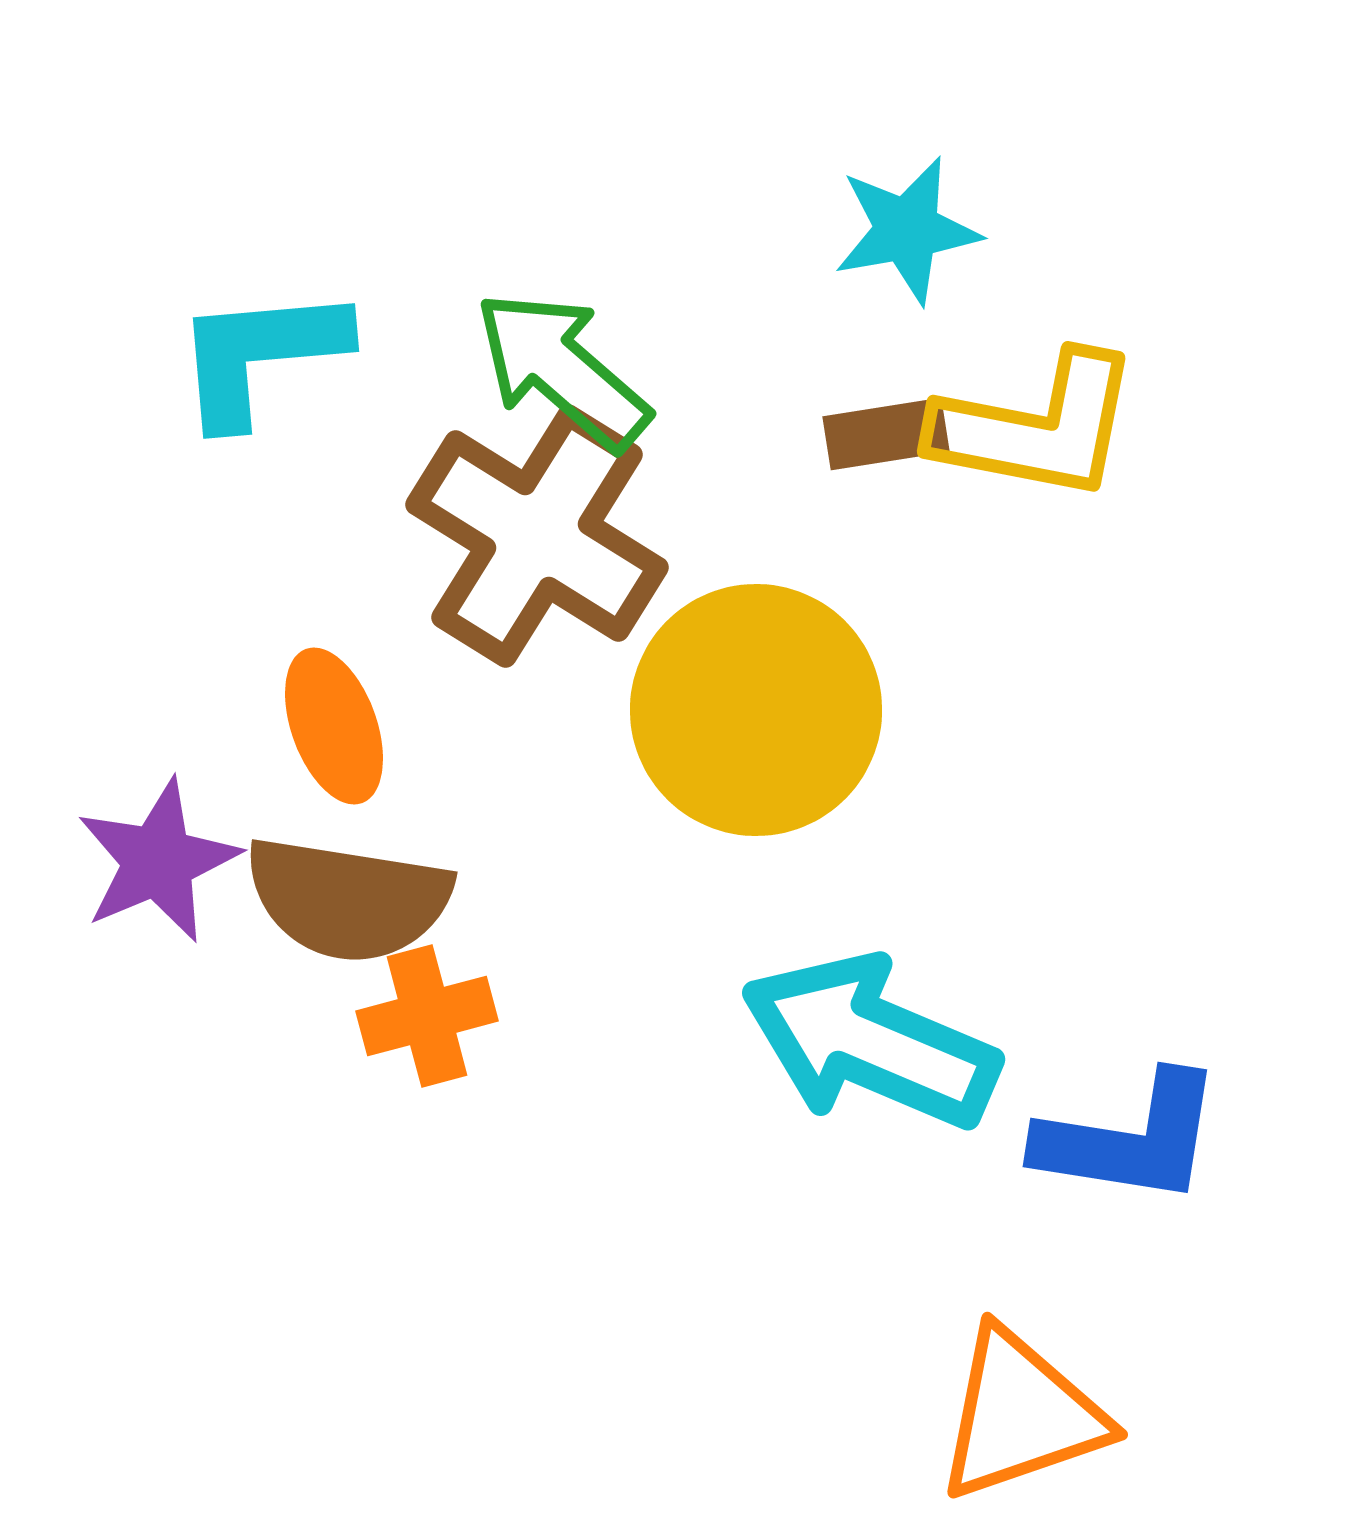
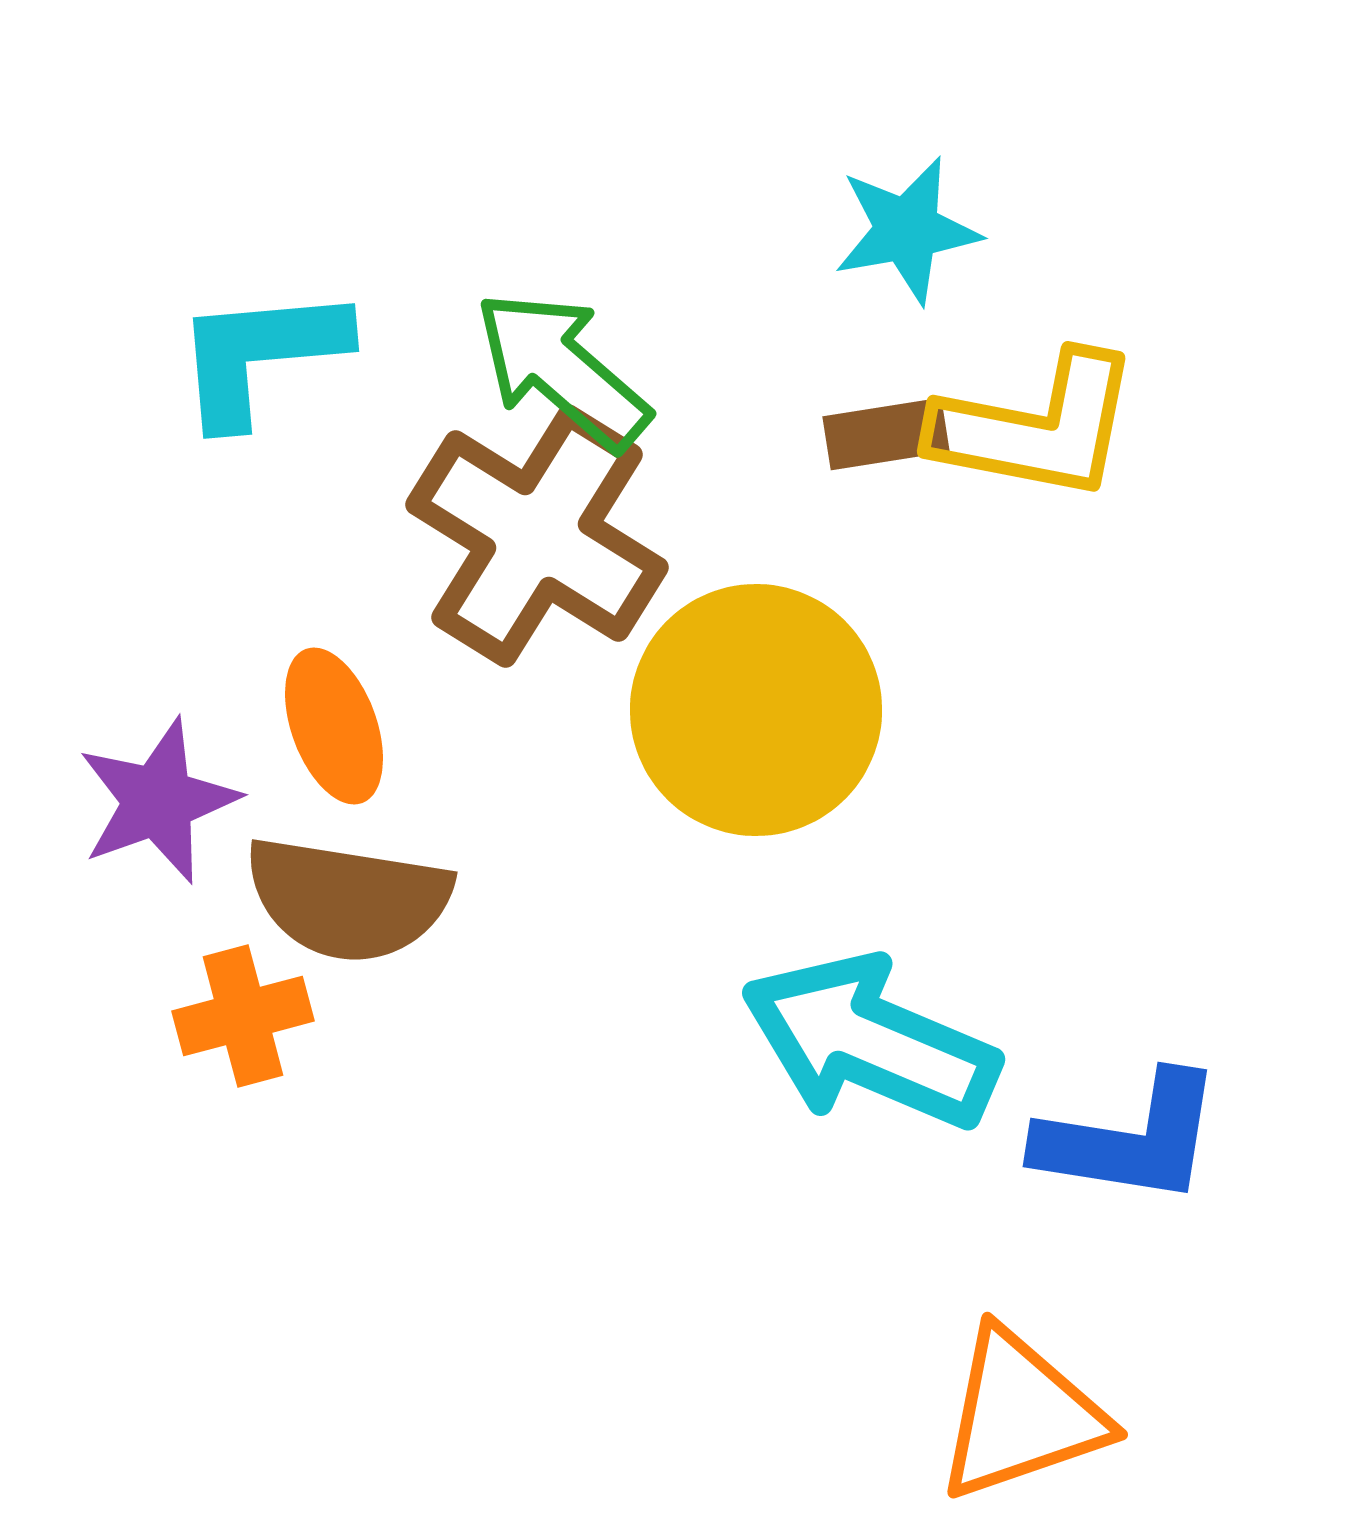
purple star: moved 60 px up; rotated 3 degrees clockwise
orange cross: moved 184 px left
